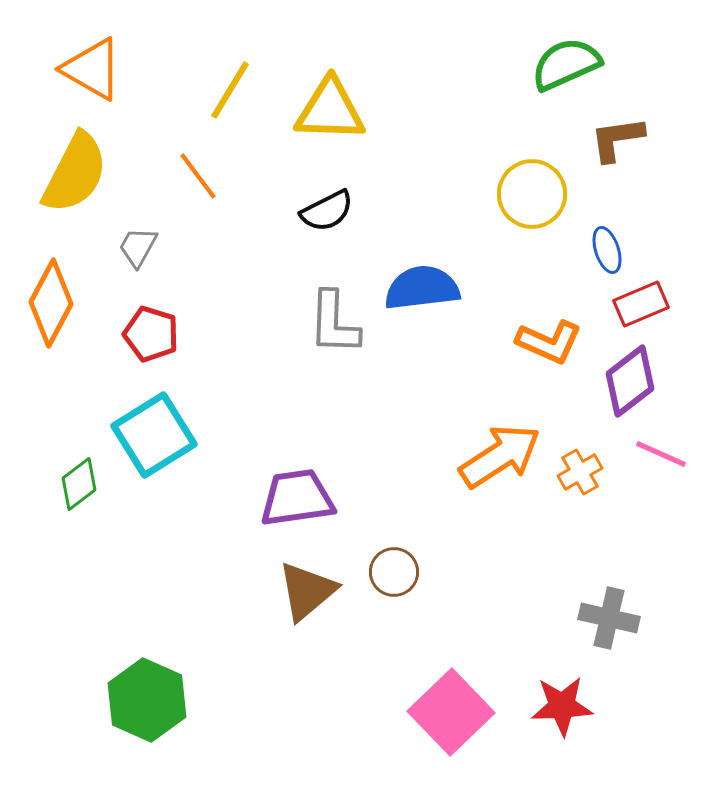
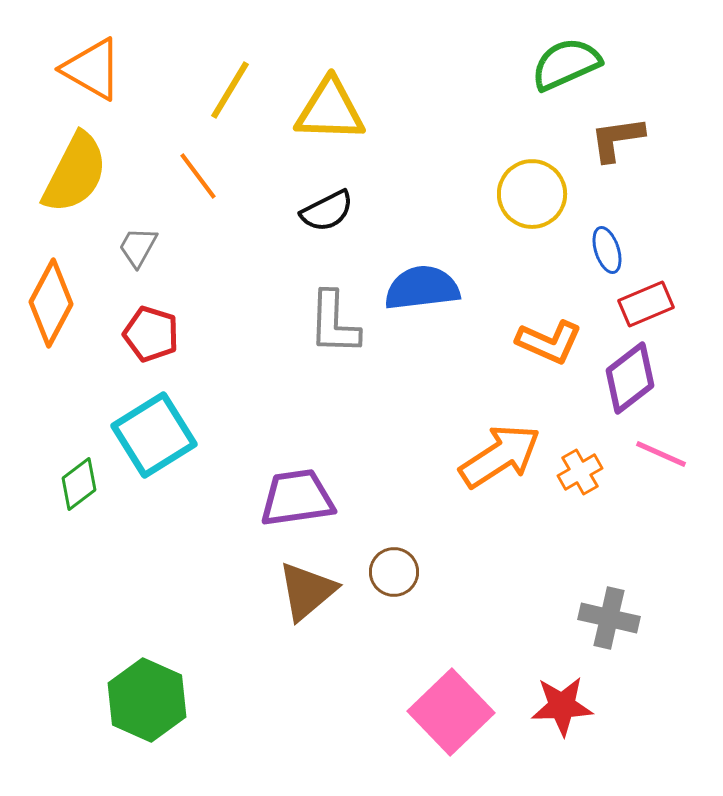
red rectangle: moved 5 px right
purple diamond: moved 3 px up
